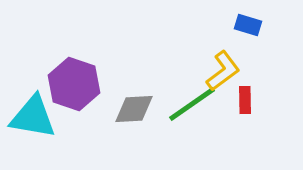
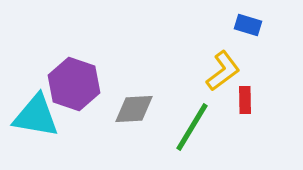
green line: moved 23 px down; rotated 24 degrees counterclockwise
cyan triangle: moved 3 px right, 1 px up
